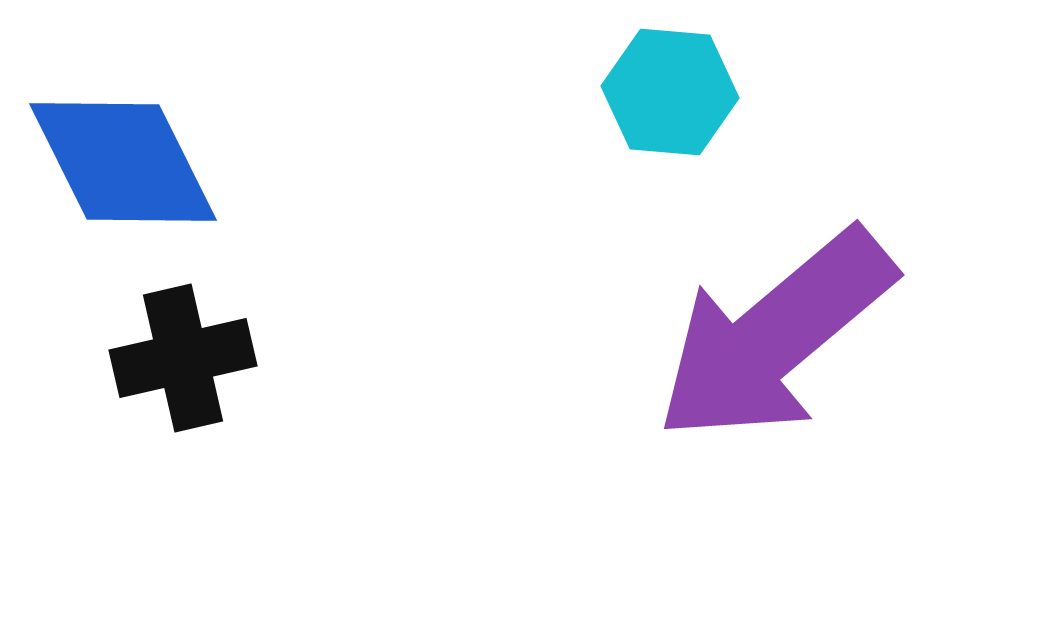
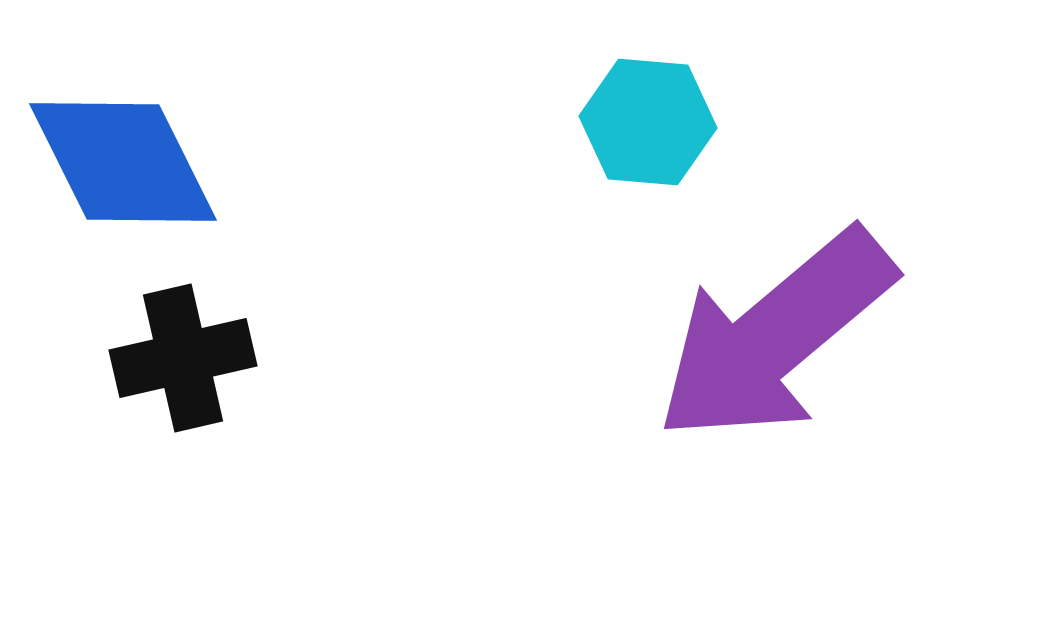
cyan hexagon: moved 22 px left, 30 px down
